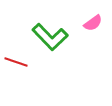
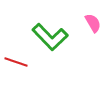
pink semicircle: rotated 84 degrees counterclockwise
